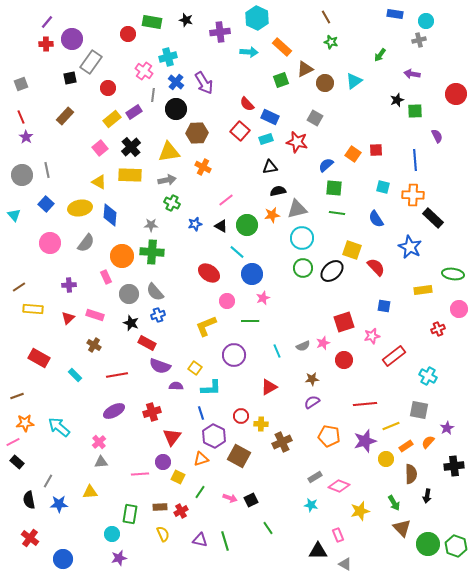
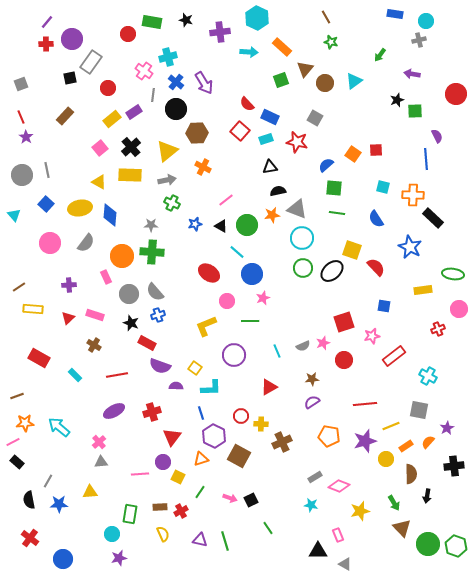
brown triangle at (305, 69): rotated 24 degrees counterclockwise
yellow triangle at (169, 152): moved 2 px left, 1 px up; rotated 30 degrees counterclockwise
blue line at (415, 160): moved 11 px right, 1 px up
gray triangle at (297, 209): rotated 35 degrees clockwise
